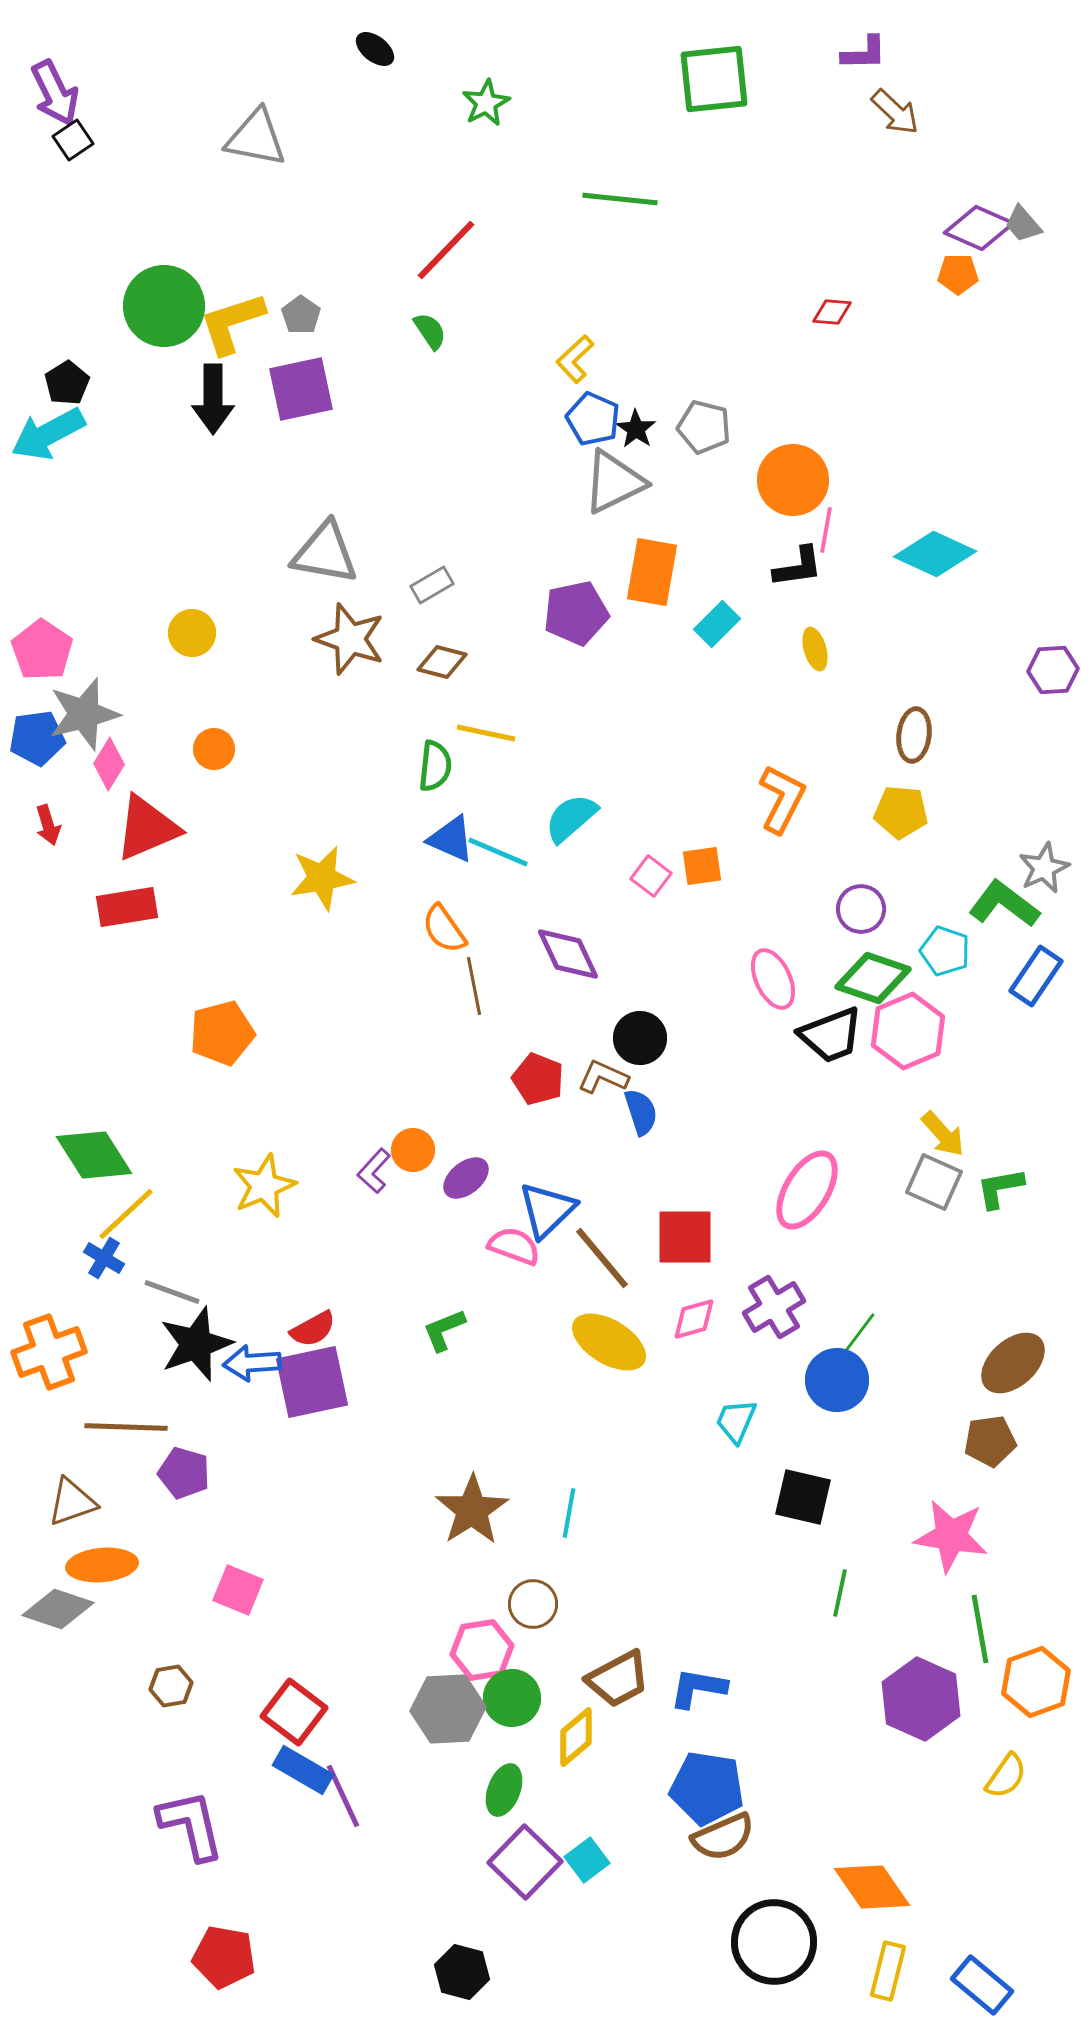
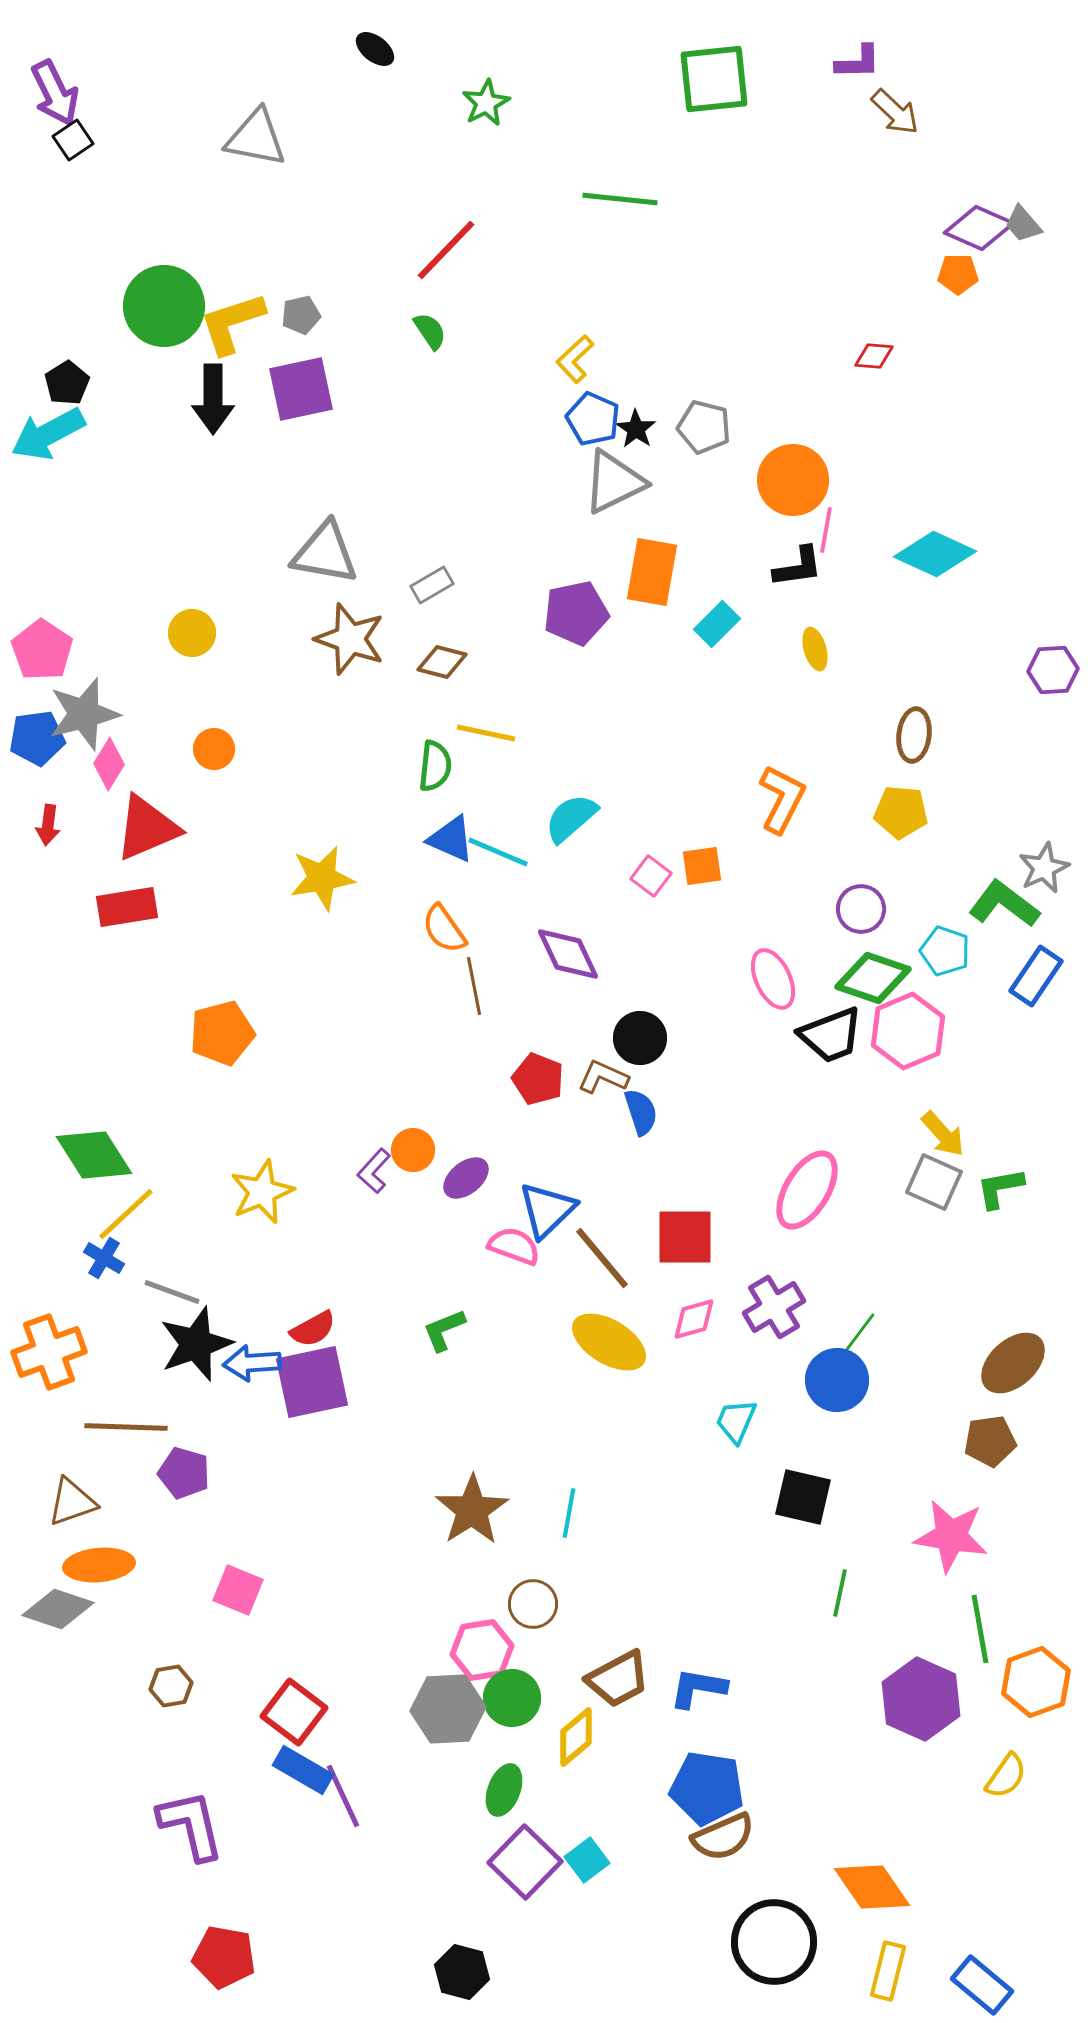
purple L-shape at (864, 53): moved 6 px left, 9 px down
red diamond at (832, 312): moved 42 px right, 44 px down
gray pentagon at (301, 315): rotated 24 degrees clockwise
red arrow at (48, 825): rotated 24 degrees clockwise
yellow star at (264, 1186): moved 2 px left, 6 px down
orange ellipse at (102, 1565): moved 3 px left
